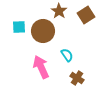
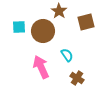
brown square: moved 7 px down; rotated 18 degrees clockwise
